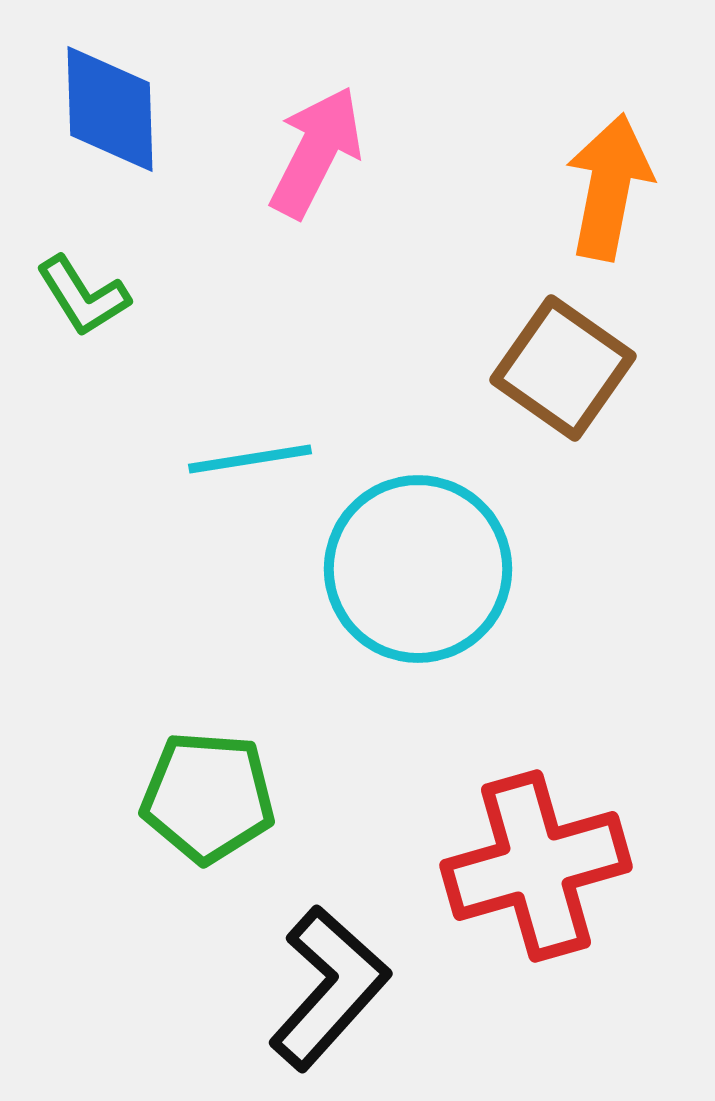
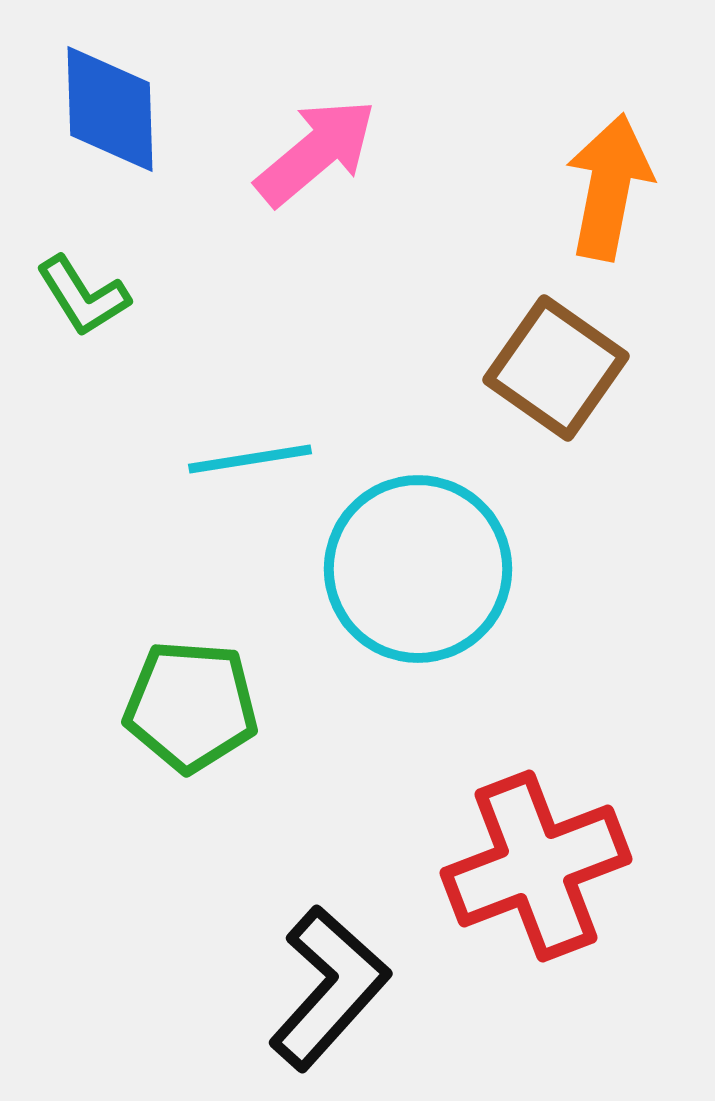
pink arrow: rotated 23 degrees clockwise
brown square: moved 7 px left
green pentagon: moved 17 px left, 91 px up
red cross: rotated 5 degrees counterclockwise
